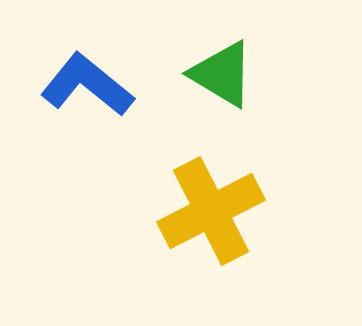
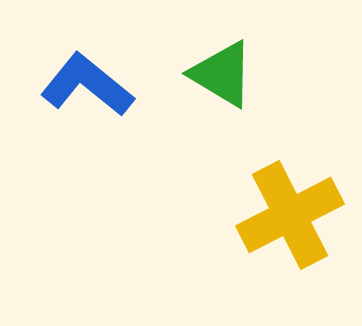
yellow cross: moved 79 px right, 4 px down
